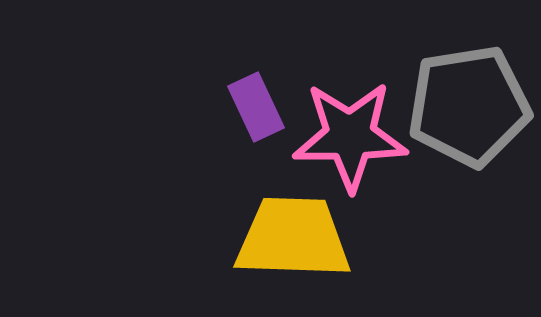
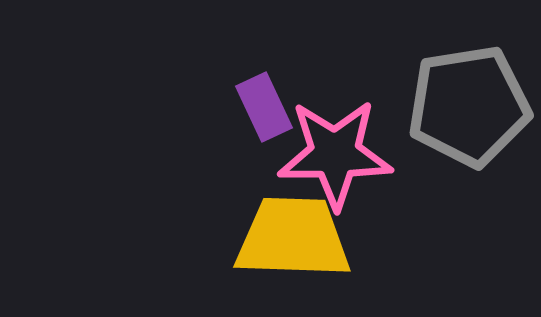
purple rectangle: moved 8 px right
pink star: moved 15 px left, 18 px down
